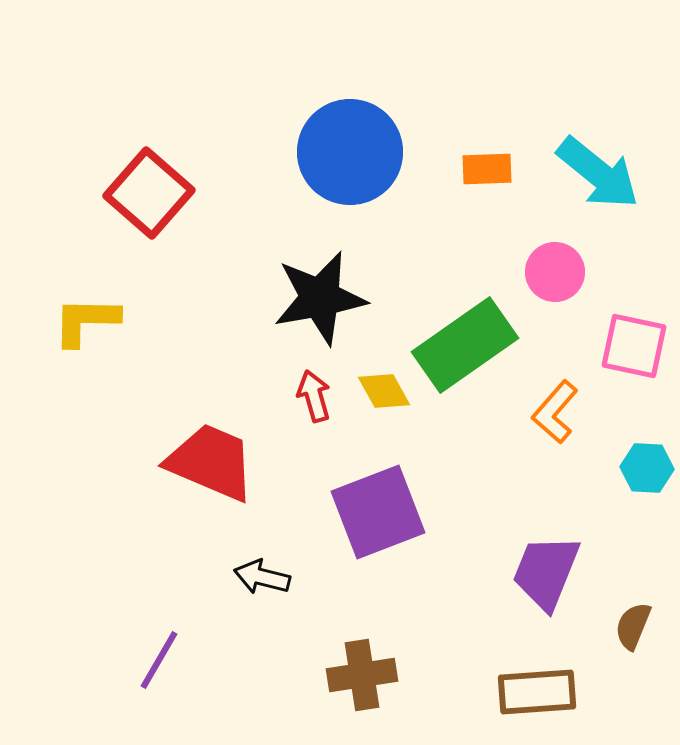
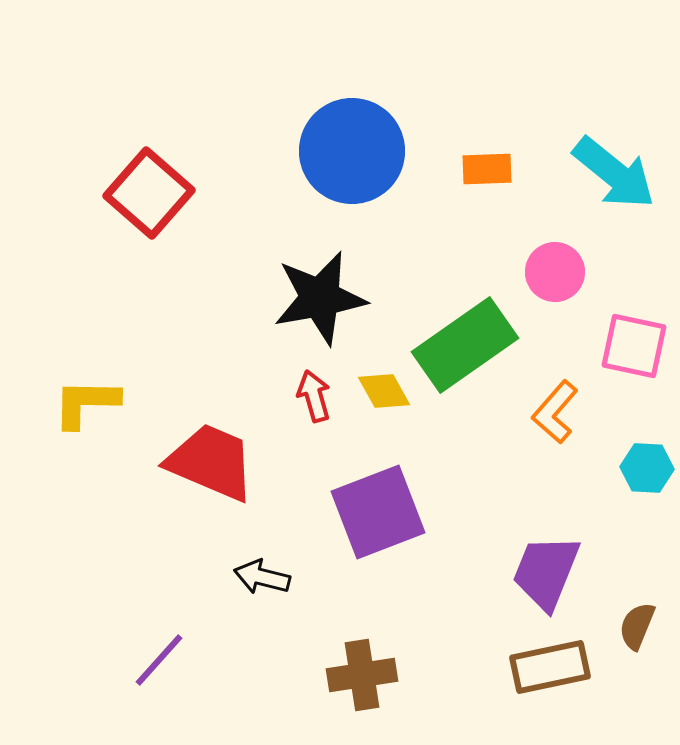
blue circle: moved 2 px right, 1 px up
cyan arrow: moved 16 px right
yellow L-shape: moved 82 px down
brown semicircle: moved 4 px right
purple line: rotated 12 degrees clockwise
brown rectangle: moved 13 px right, 25 px up; rotated 8 degrees counterclockwise
